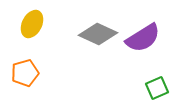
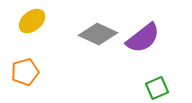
yellow ellipse: moved 3 px up; rotated 24 degrees clockwise
purple semicircle: rotated 6 degrees counterclockwise
orange pentagon: moved 1 px up
